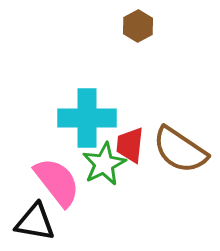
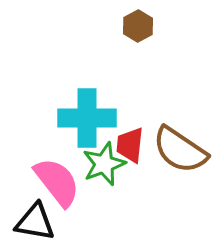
green star: rotated 6 degrees clockwise
